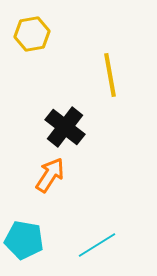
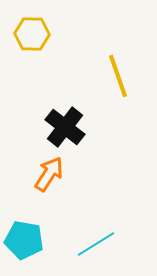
yellow hexagon: rotated 12 degrees clockwise
yellow line: moved 8 px right, 1 px down; rotated 9 degrees counterclockwise
orange arrow: moved 1 px left, 1 px up
cyan line: moved 1 px left, 1 px up
